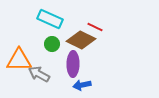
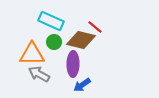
cyan rectangle: moved 1 px right, 2 px down
red line: rotated 14 degrees clockwise
brown diamond: rotated 12 degrees counterclockwise
green circle: moved 2 px right, 2 px up
orange triangle: moved 13 px right, 6 px up
blue arrow: rotated 24 degrees counterclockwise
